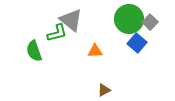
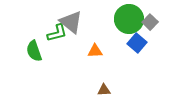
gray triangle: moved 2 px down
brown triangle: rotated 24 degrees clockwise
